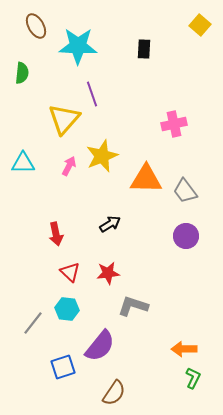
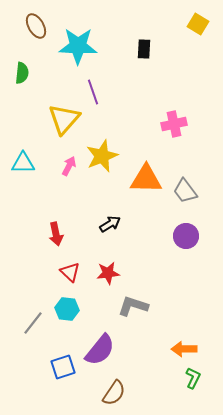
yellow square: moved 2 px left, 1 px up; rotated 10 degrees counterclockwise
purple line: moved 1 px right, 2 px up
purple semicircle: moved 4 px down
